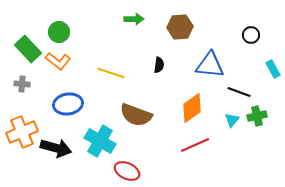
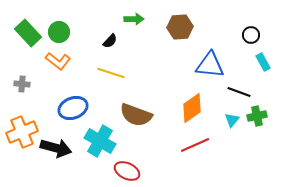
green rectangle: moved 16 px up
black semicircle: moved 49 px left, 24 px up; rotated 35 degrees clockwise
cyan rectangle: moved 10 px left, 7 px up
blue ellipse: moved 5 px right, 4 px down; rotated 12 degrees counterclockwise
